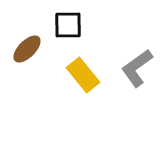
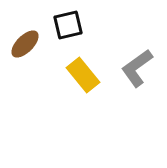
black square: rotated 12 degrees counterclockwise
brown ellipse: moved 2 px left, 5 px up
